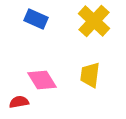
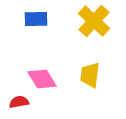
blue rectangle: rotated 25 degrees counterclockwise
pink diamond: moved 1 px up
